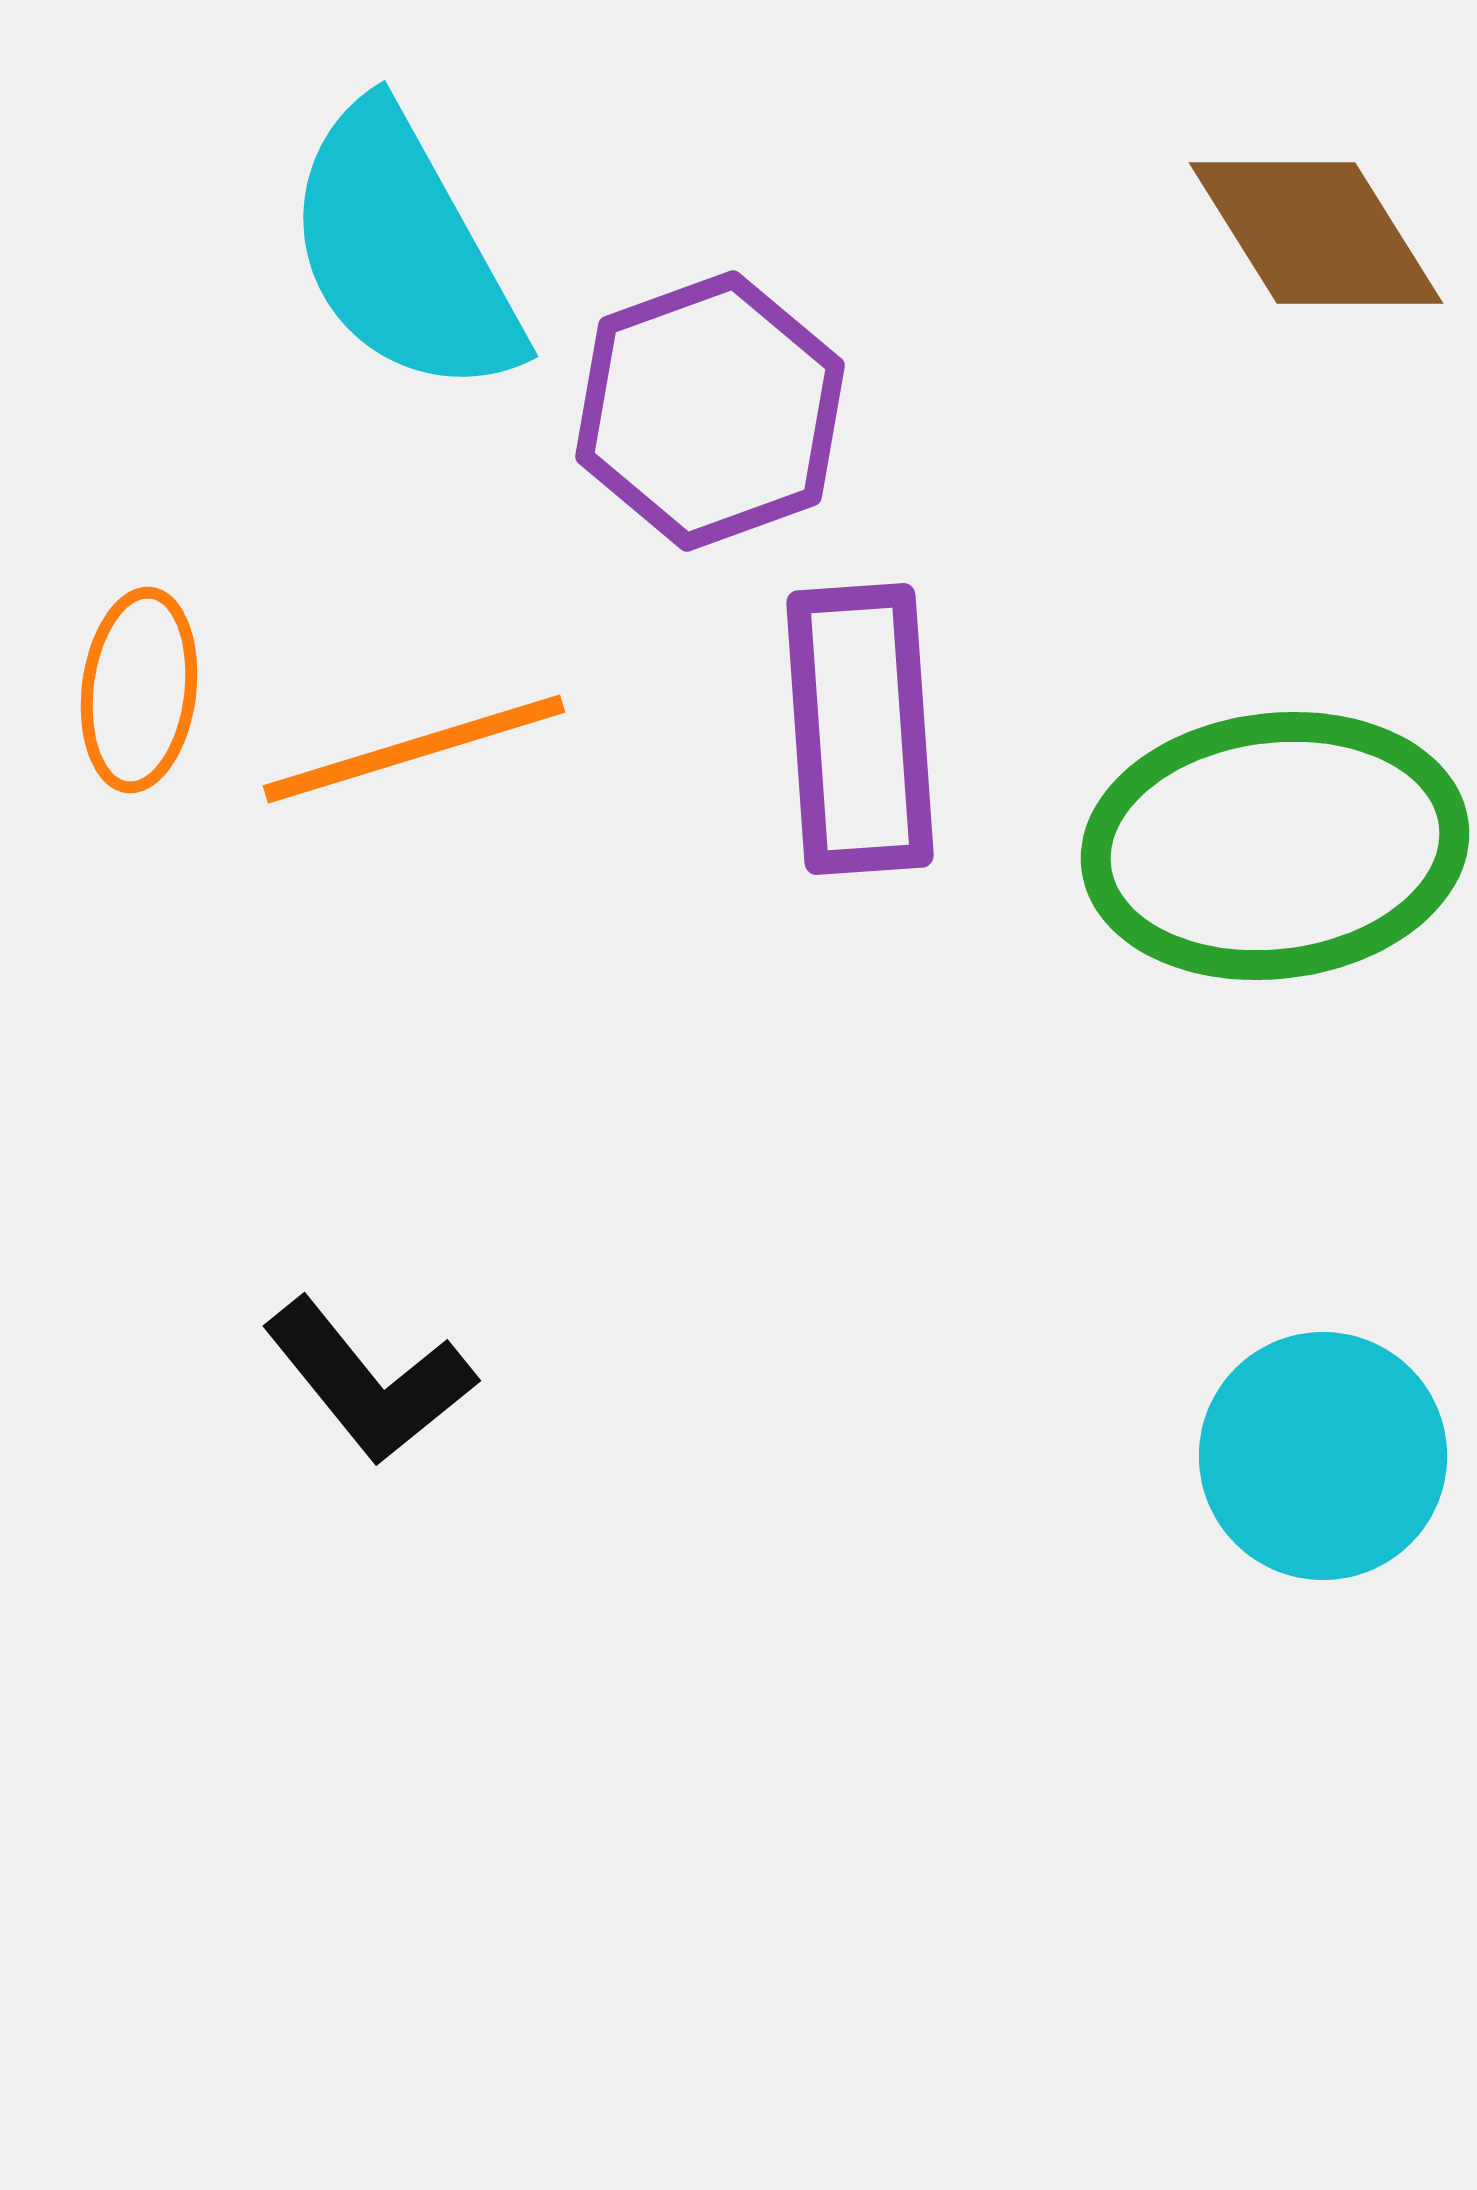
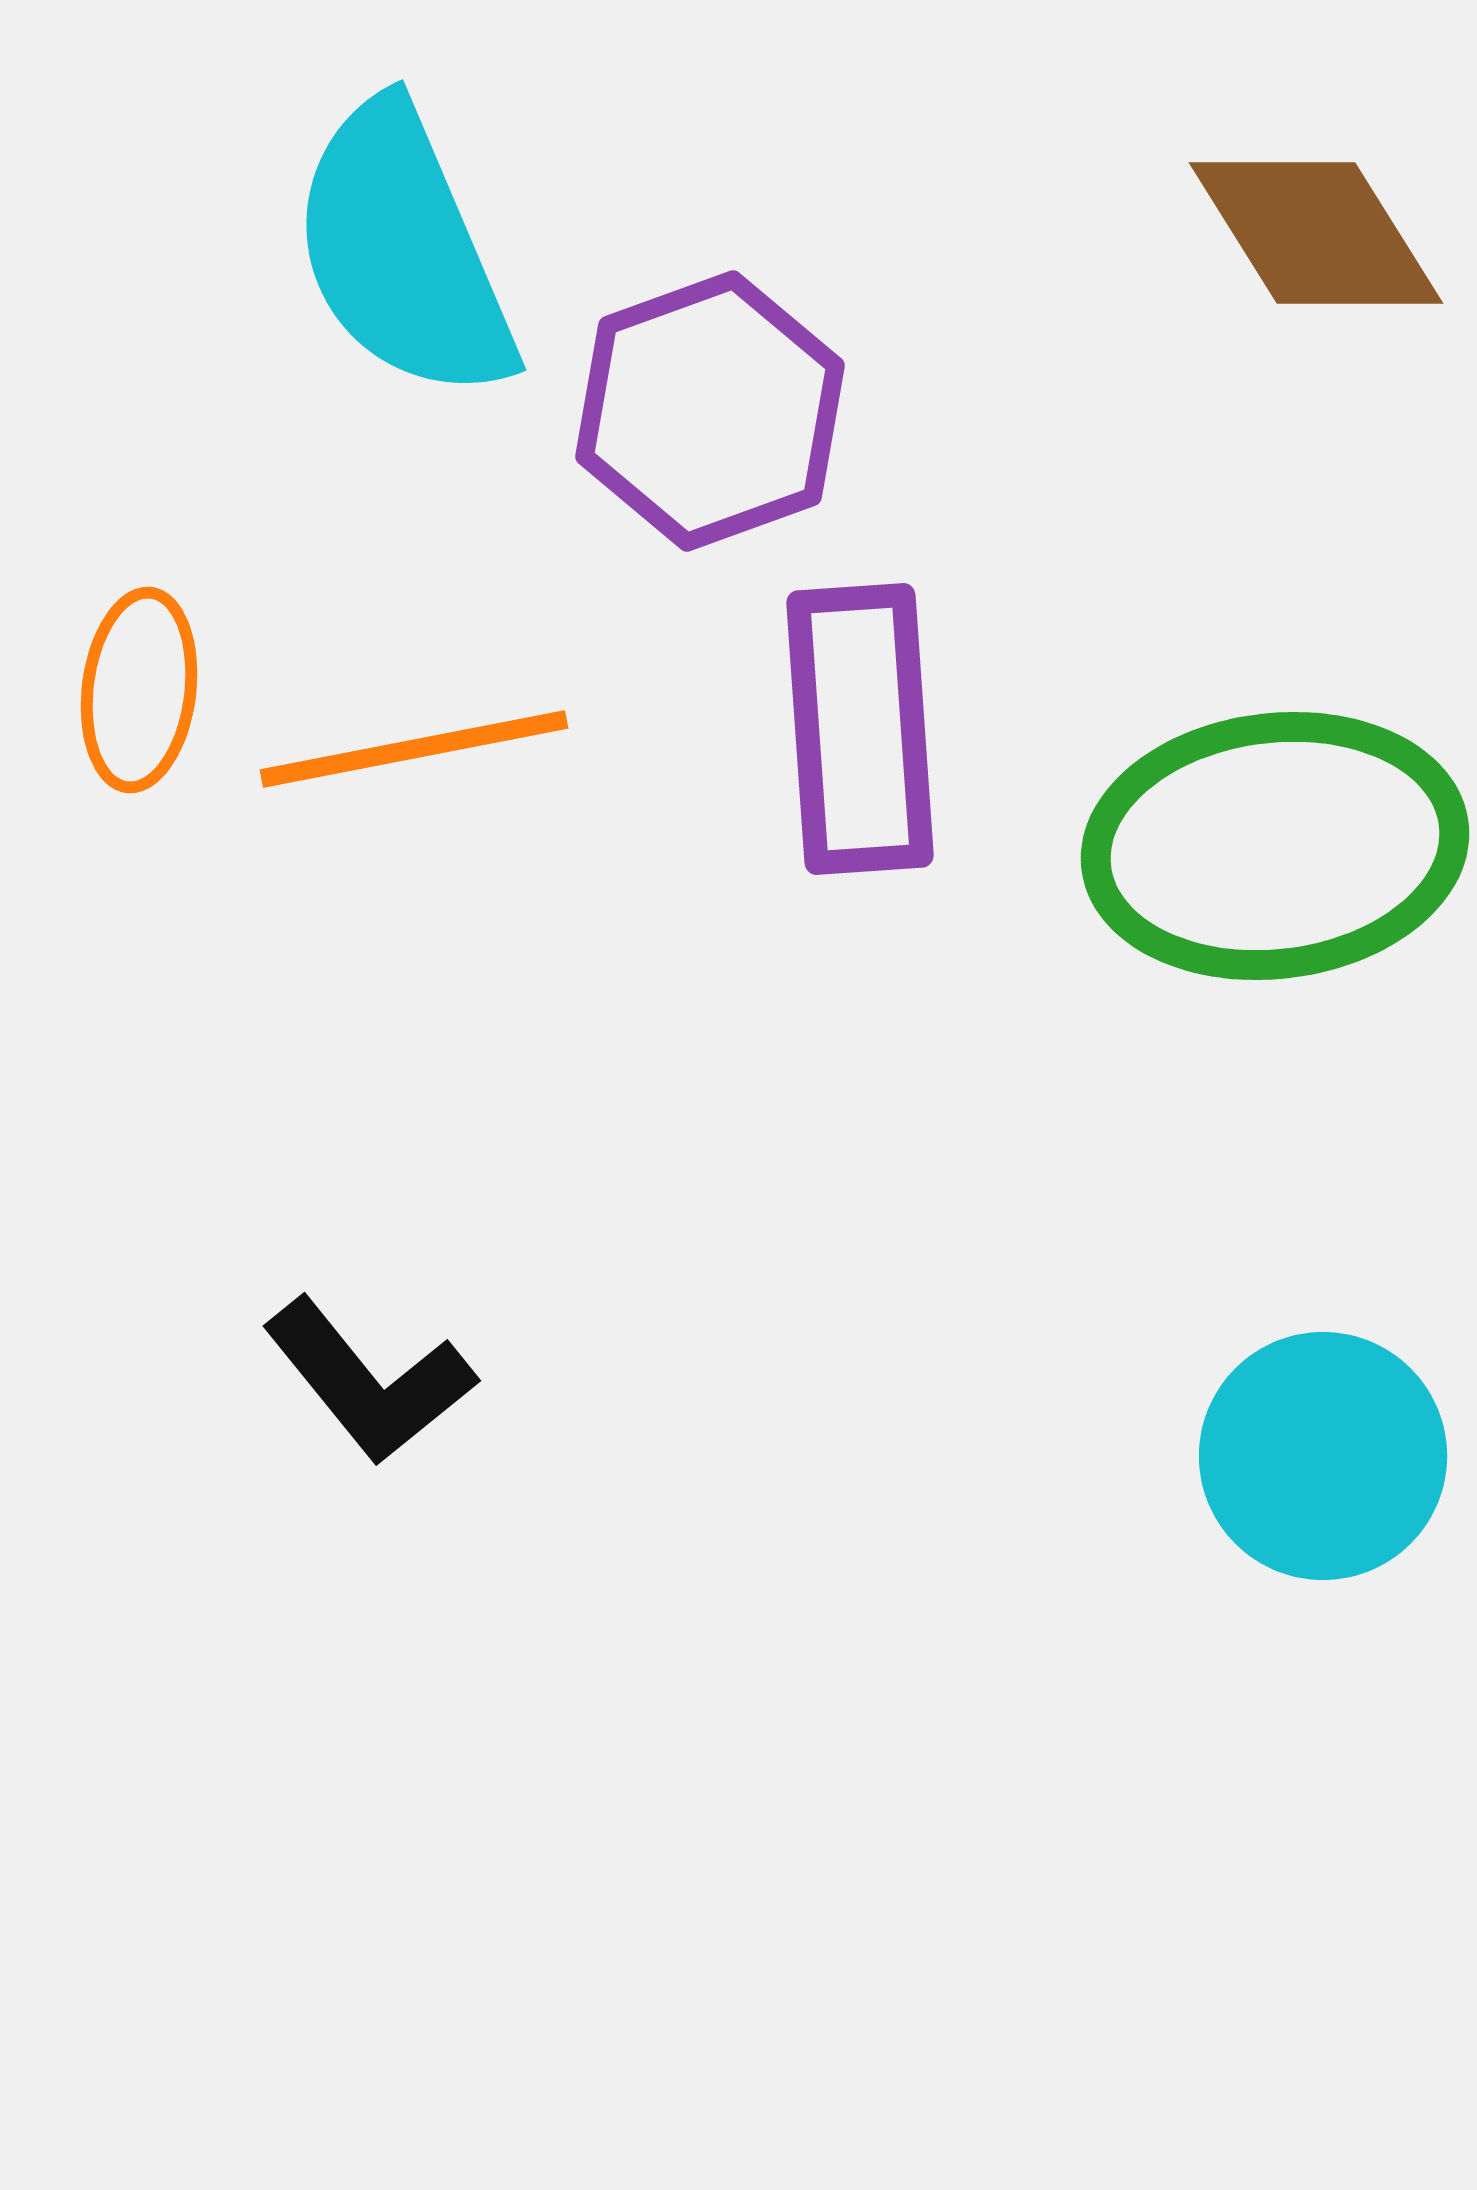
cyan semicircle: rotated 6 degrees clockwise
orange line: rotated 6 degrees clockwise
